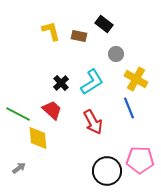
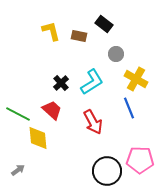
gray arrow: moved 1 px left, 2 px down
